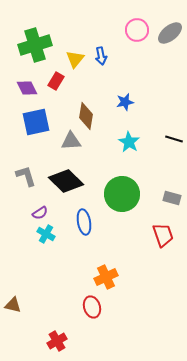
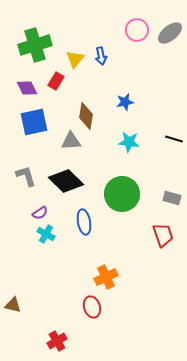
blue square: moved 2 px left
cyan star: rotated 25 degrees counterclockwise
